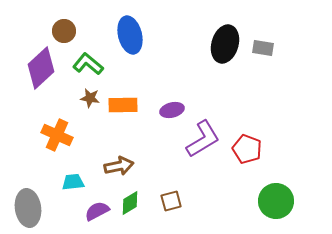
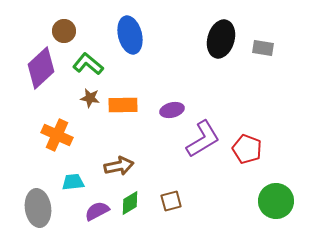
black ellipse: moved 4 px left, 5 px up
gray ellipse: moved 10 px right
